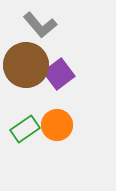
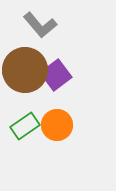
brown circle: moved 1 px left, 5 px down
purple square: moved 3 px left, 1 px down
green rectangle: moved 3 px up
